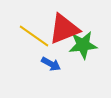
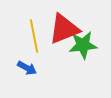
yellow line: rotated 44 degrees clockwise
blue arrow: moved 24 px left, 4 px down
